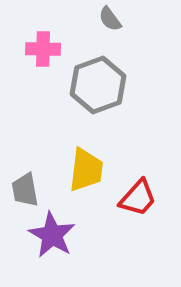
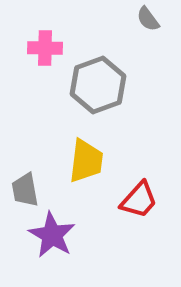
gray semicircle: moved 38 px right
pink cross: moved 2 px right, 1 px up
yellow trapezoid: moved 9 px up
red trapezoid: moved 1 px right, 2 px down
